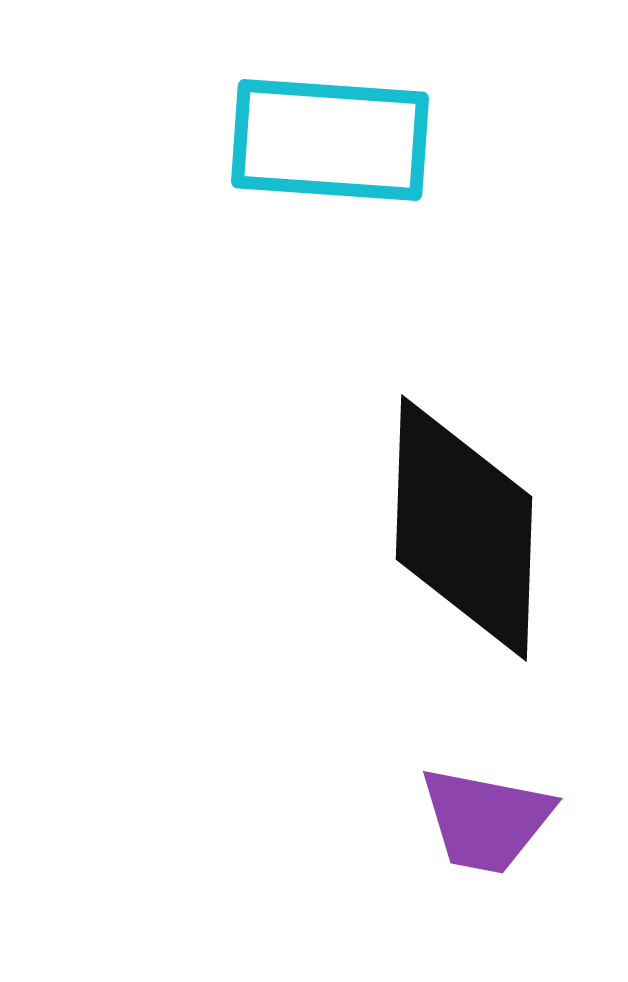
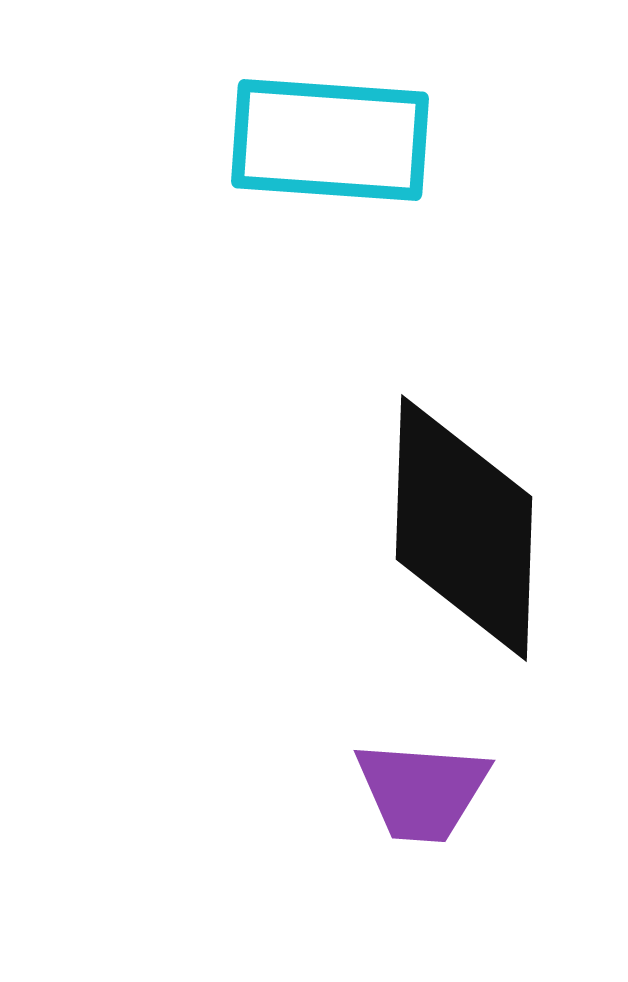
purple trapezoid: moved 64 px left, 29 px up; rotated 7 degrees counterclockwise
